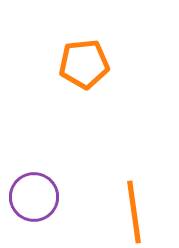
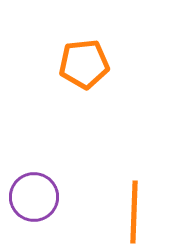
orange line: rotated 10 degrees clockwise
